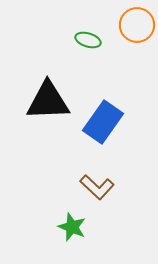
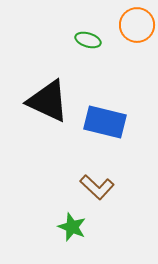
black triangle: rotated 27 degrees clockwise
blue rectangle: moved 2 px right; rotated 69 degrees clockwise
